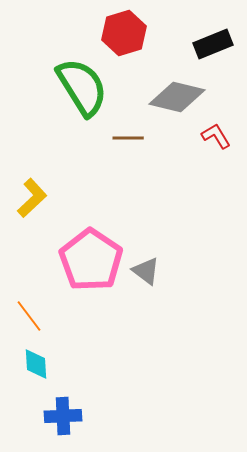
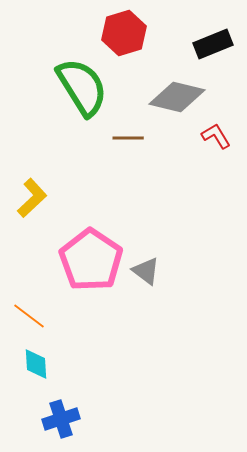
orange line: rotated 16 degrees counterclockwise
blue cross: moved 2 px left, 3 px down; rotated 15 degrees counterclockwise
